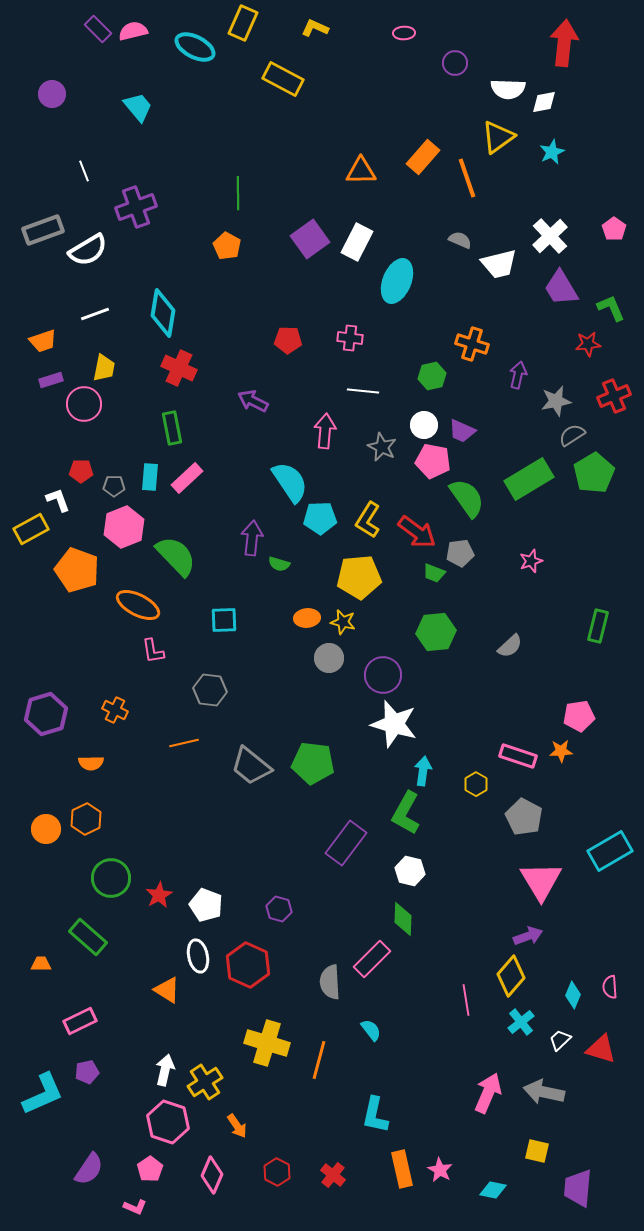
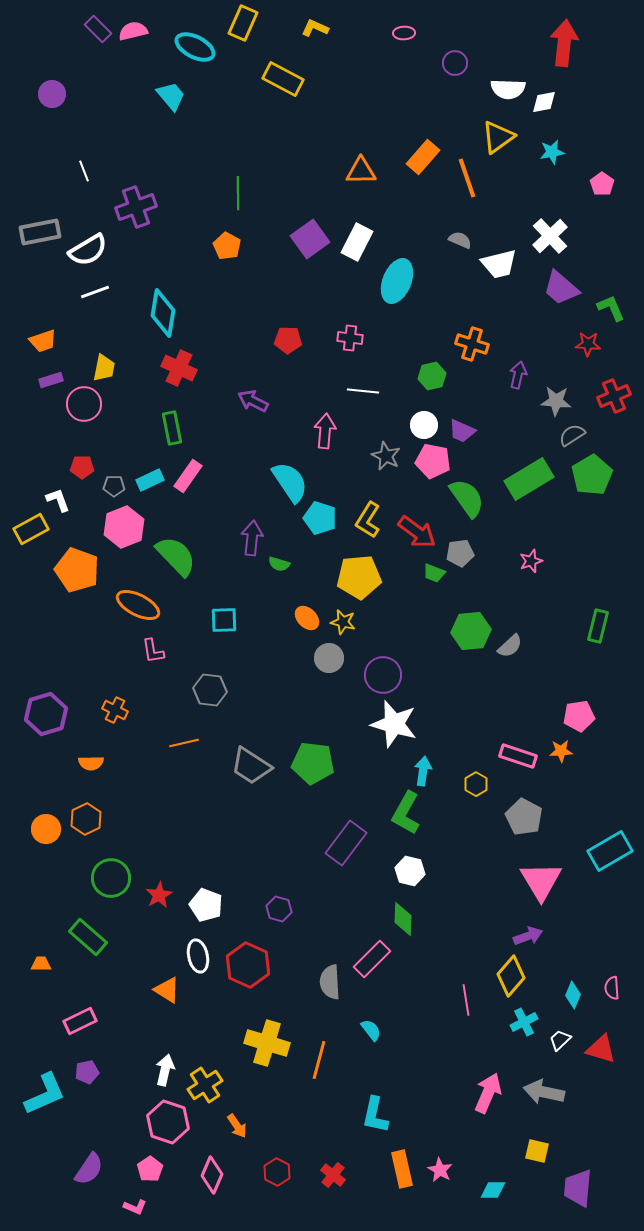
cyan trapezoid at (138, 107): moved 33 px right, 11 px up
cyan star at (552, 152): rotated 15 degrees clockwise
pink pentagon at (614, 229): moved 12 px left, 45 px up
gray rectangle at (43, 230): moved 3 px left, 2 px down; rotated 9 degrees clockwise
purple trapezoid at (561, 288): rotated 18 degrees counterclockwise
white line at (95, 314): moved 22 px up
red star at (588, 344): rotated 10 degrees clockwise
gray star at (556, 401): rotated 16 degrees clockwise
gray star at (382, 447): moved 4 px right, 9 px down
red pentagon at (81, 471): moved 1 px right, 4 px up
green pentagon at (594, 473): moved 2 px left, 2 px down
cyan rectangle at (150, 477): moved 3 px down; rotated 60 degrees clockwise
pink rectangle at (187, 478): moved 1 px right, 2 px up; rotated 12 degrees counterclockwise
cyan pentagon at (320, 518): rotated 20 degrees clockwise
orange ellipse at (307, 618): rotated 50 degrees clockwise
green hexagon at (436, 632): moved 35 px right, 1 px up
gray trapezoid at (251, 766): rotated 6 degrees counterclockwise
pink semicircle at (610, 987): moved 2 px right, 1 px down
cyan cross at (521, 1022): moved 3 px right; rotated 12 degrees clockwise
yellow cross at (205, 1082): moved 3 px down
cyan L-shape at (43, 1094): moved 2 px right
cyan diamond at (493, 1190): rotated 12 degrees counterclockwise
